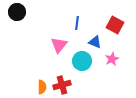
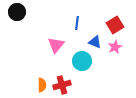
red square: rotated 30 degrees clockwise
pink triangle: moved 3 px left
pink star: moved 3 px right, 12 px up
orange semicircle: moved 2 px up
